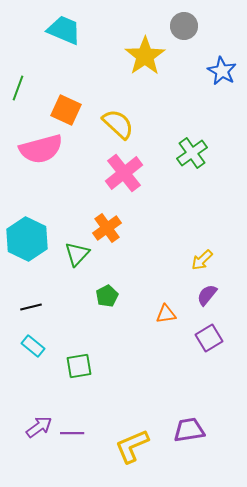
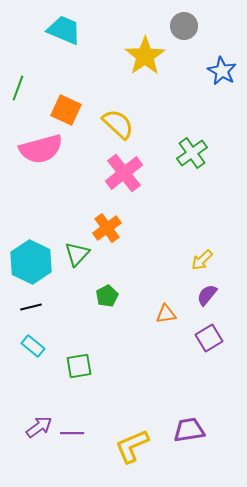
cyan hexagon: moved 4 px right, 23 px down
